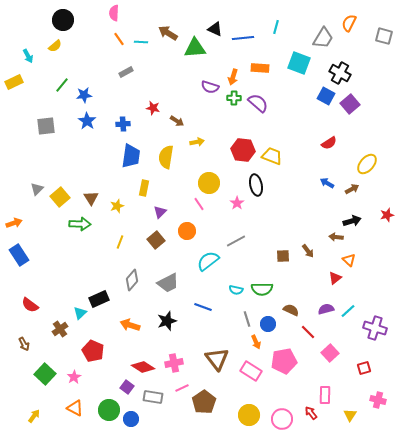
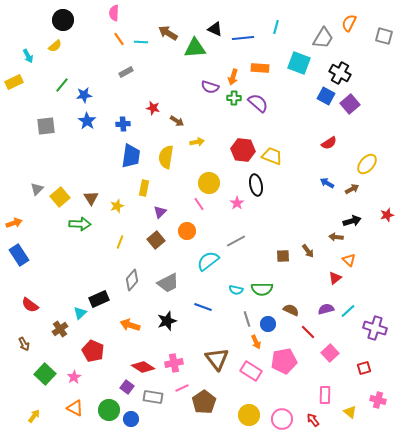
red arrow at (311, 413): moved 2 px right, 7 px down
yellow triangle at (350, 415): moved 3 px up; rotated 24 degrees counterclockwise
